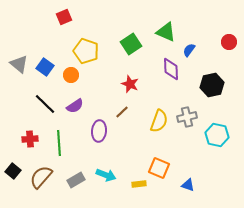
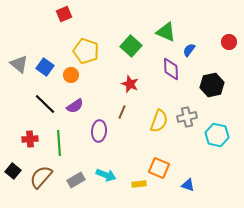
red square: moved 3 px up
green square: moved 2 px down; rotated 15 degrees counterclockwise
brown line: rotated 24 degrees counterclockwise
